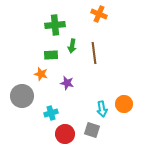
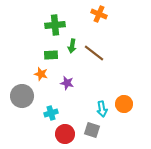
brown line: rotated 45 degrees counterclockwise
